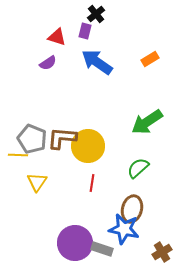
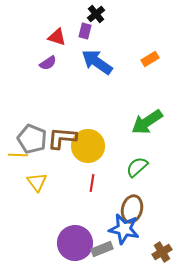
green semicircle: moved 1 px left, 1 px up
yellow triangle: rotated 10 degrees counterclockwise
gray rectangle: rotated 40 degrees counterclockwise
